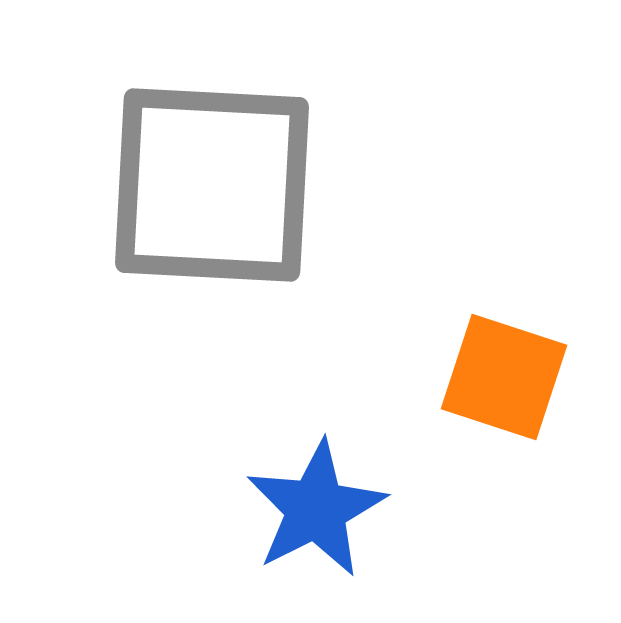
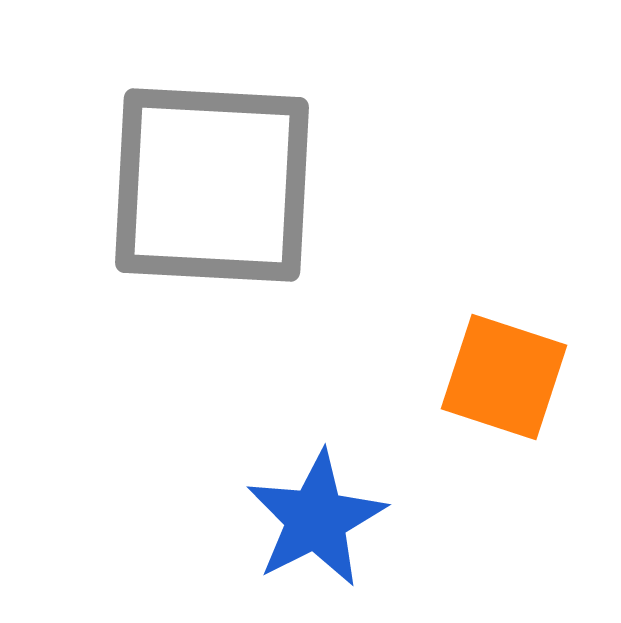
blue star: moved 10 px down
